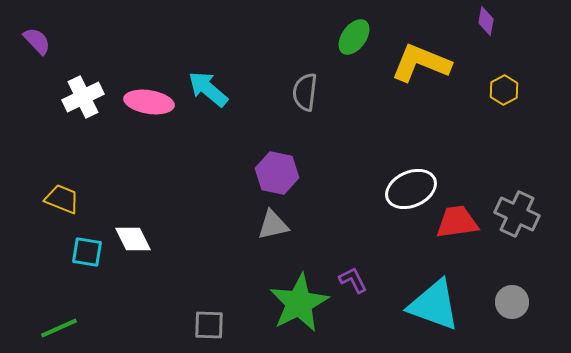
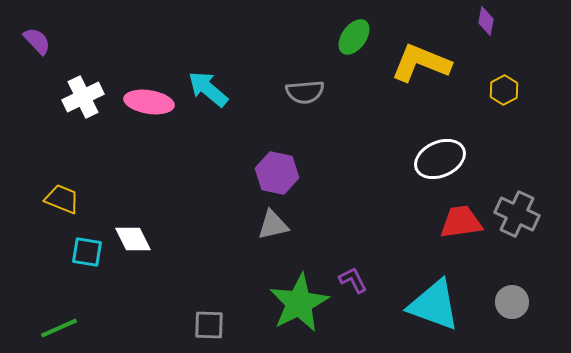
gray semicircle: rotated 102 degrees counterclockwise
white ellipse: moved 29 px right, 30 px up
red trapezoid: moved 4 px right
